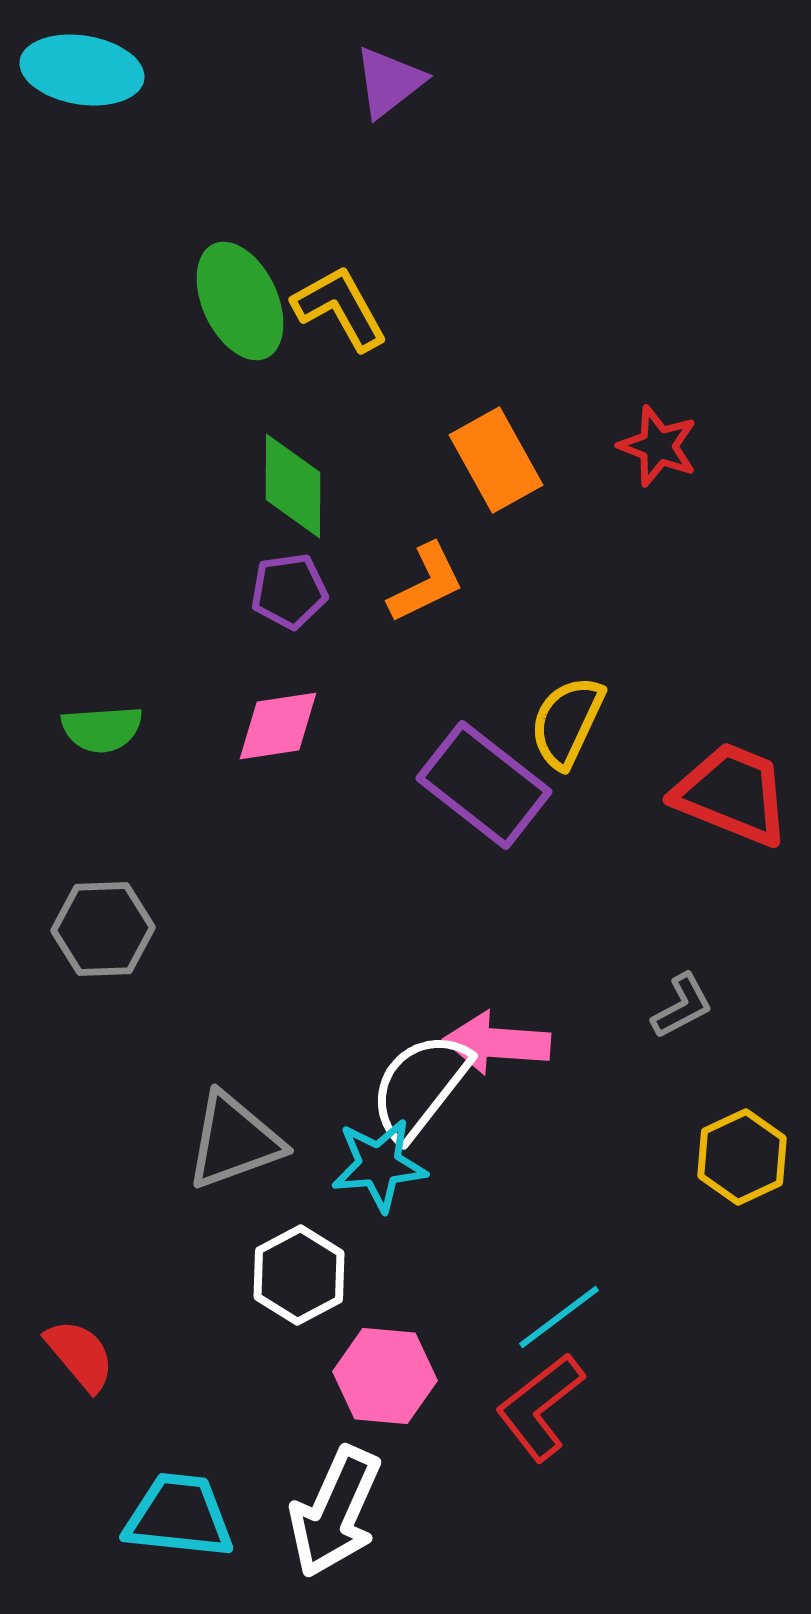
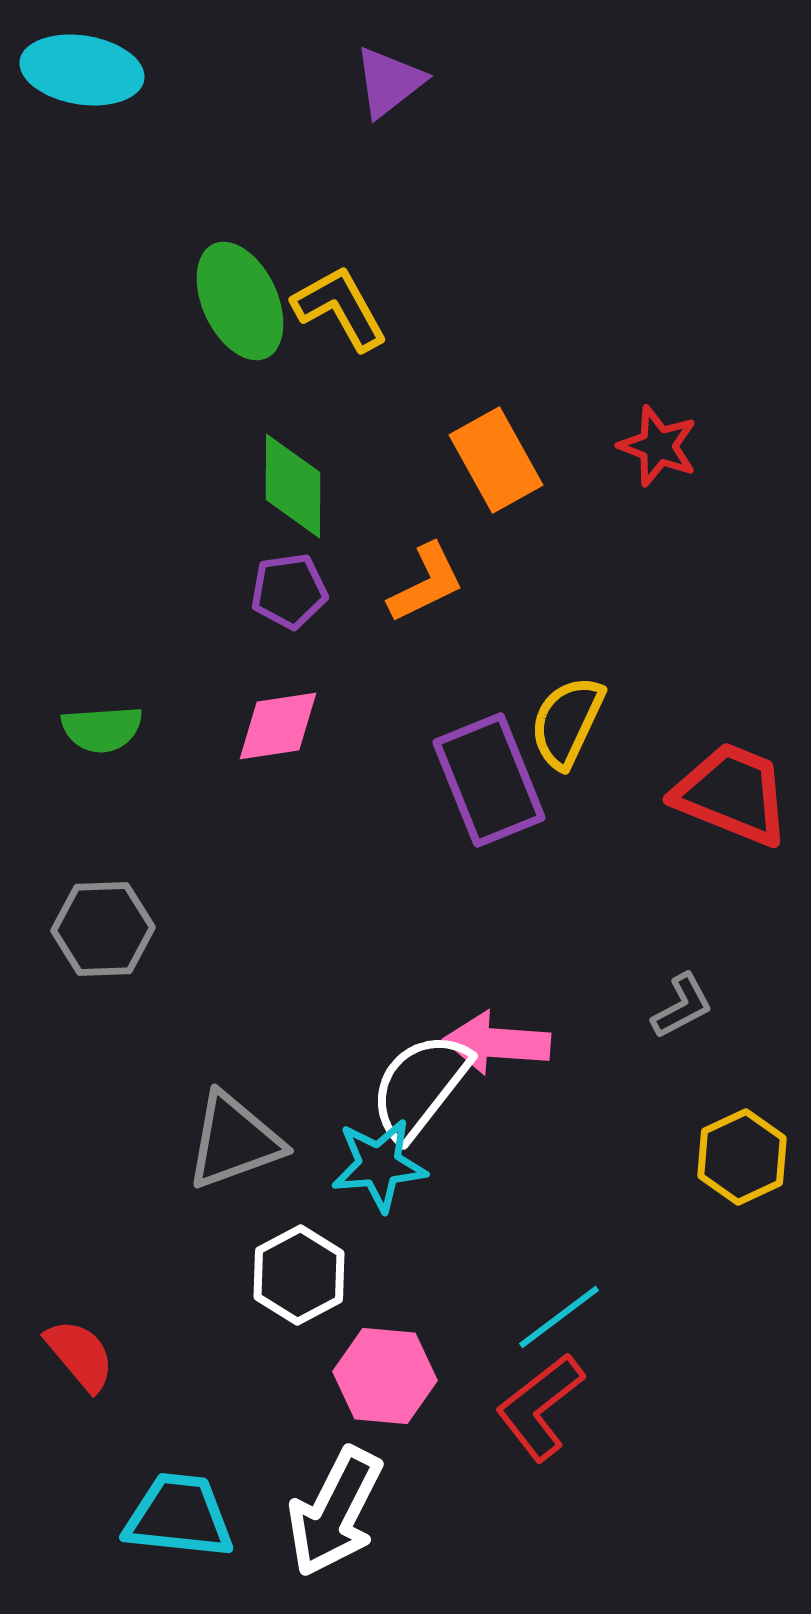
purple rectangle: moved 5 px right, 5 px up; rotated 30 degrees clockwise
white arrow: rotated 3 degrees clockwise
